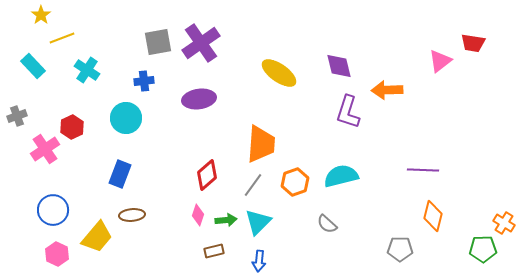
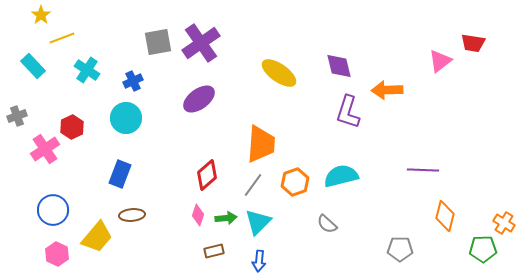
blue cross: moved 11 px left; rotated 18 degrees counterclockwise
purple ellipse: rotated 28 degrees counterclockwise
orange diamond: moved 12 px right
green arrow: moved 2 px up
